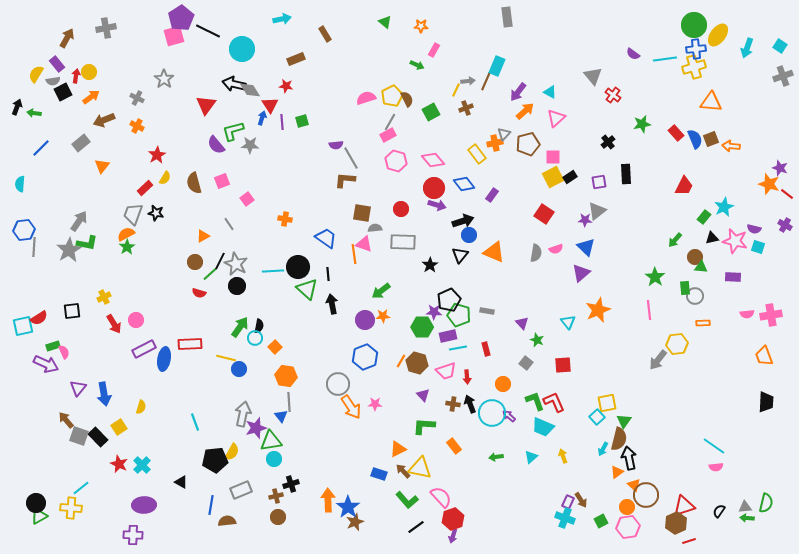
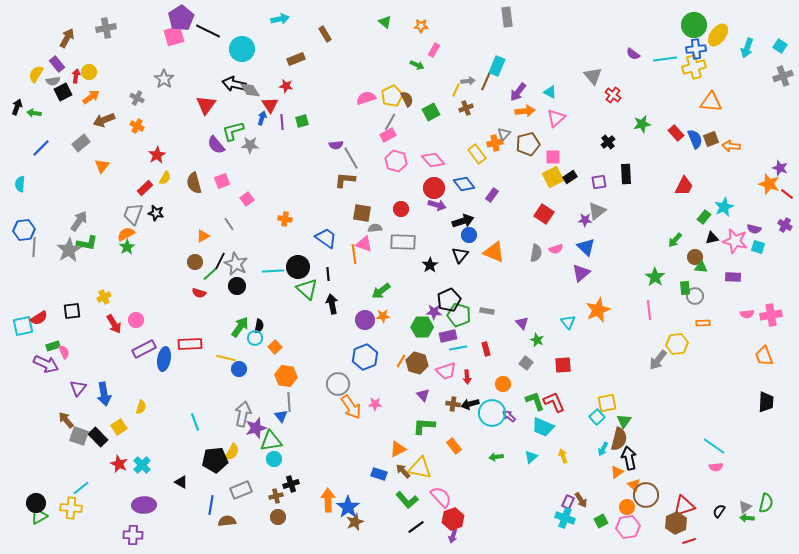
cyan arrow at (282, 19): moved 2 px left
orange arrow at (525, 111): rotated 36 degrees clockwise
black arrow at (470, 404): rotated 84 degrees counterclockwise
gray triangle at (745, 507): rotated 32 degrees counterclockwise
